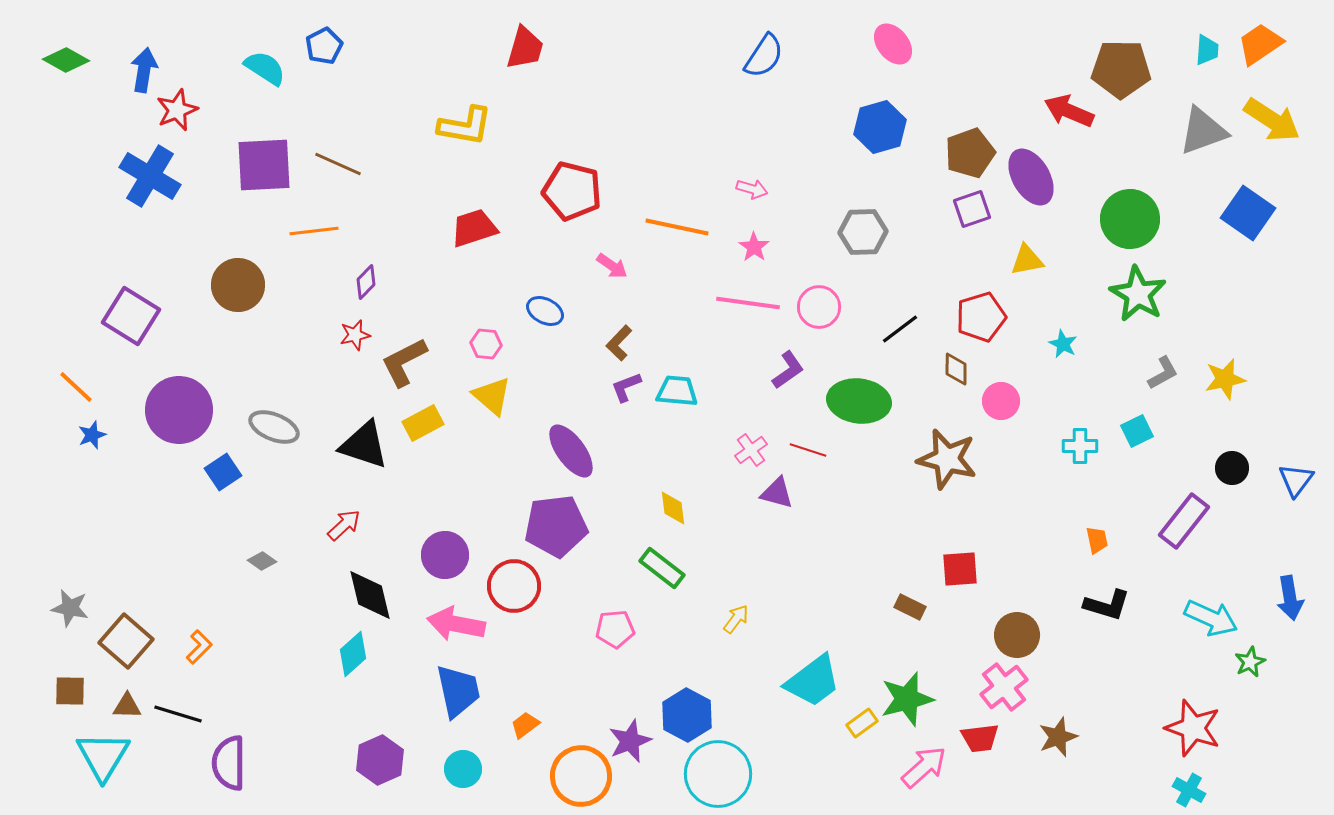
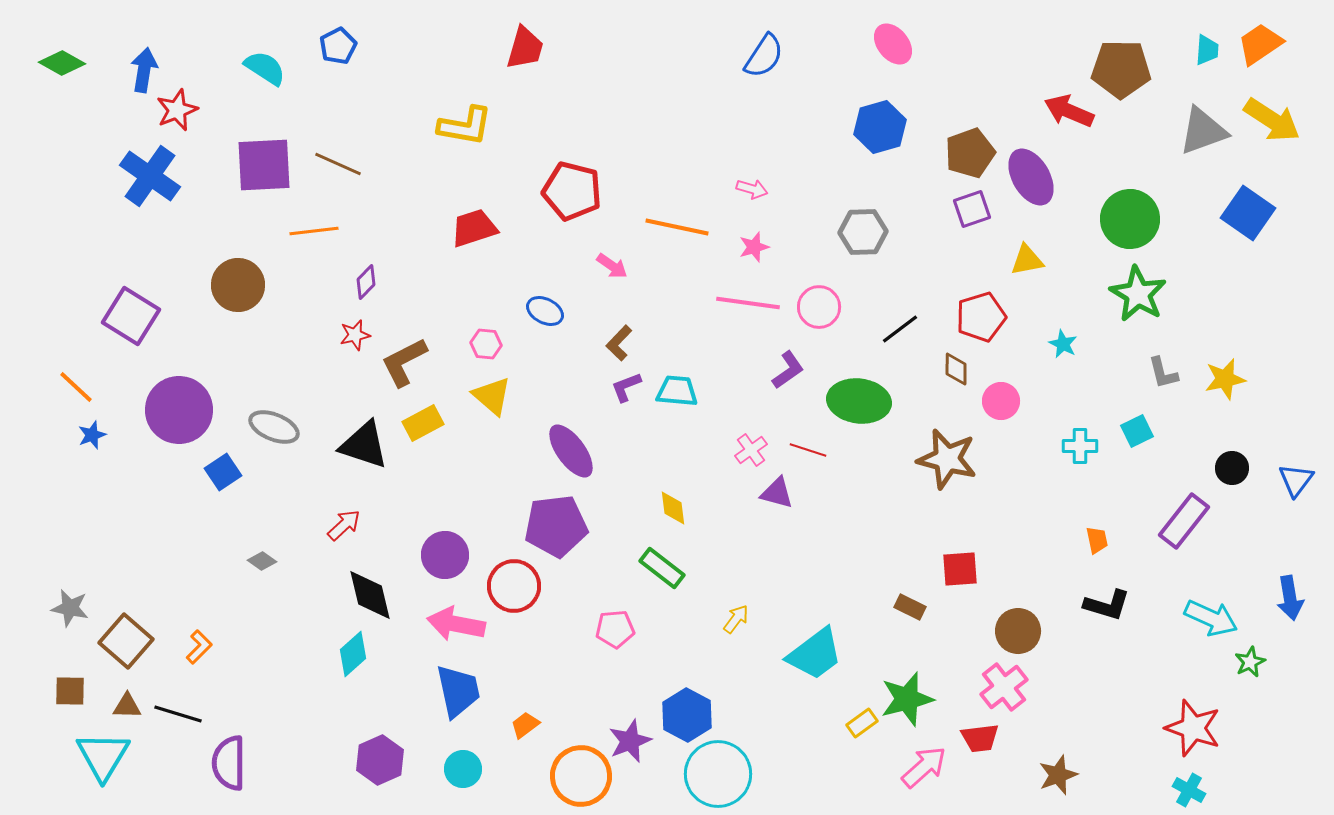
blue pentagon at (324, 46): moved 14 px right
green diamond at (66, 60): moved 4 px left, 3 px down
blue cross at (150, 176): rotated 4 degrees clockwise
pink star at (754, 247): rotated 20 degrees clockwise
gray L-shape at (1163, 373): rotated 105 degrees clockwise
brown circle at (1017, 635): moved 1 px right, 4 px up
cyan trapezoid at (813, 681): moved 2 px right, 27 px up
brown star at (1058, 737): moved 38 px down
